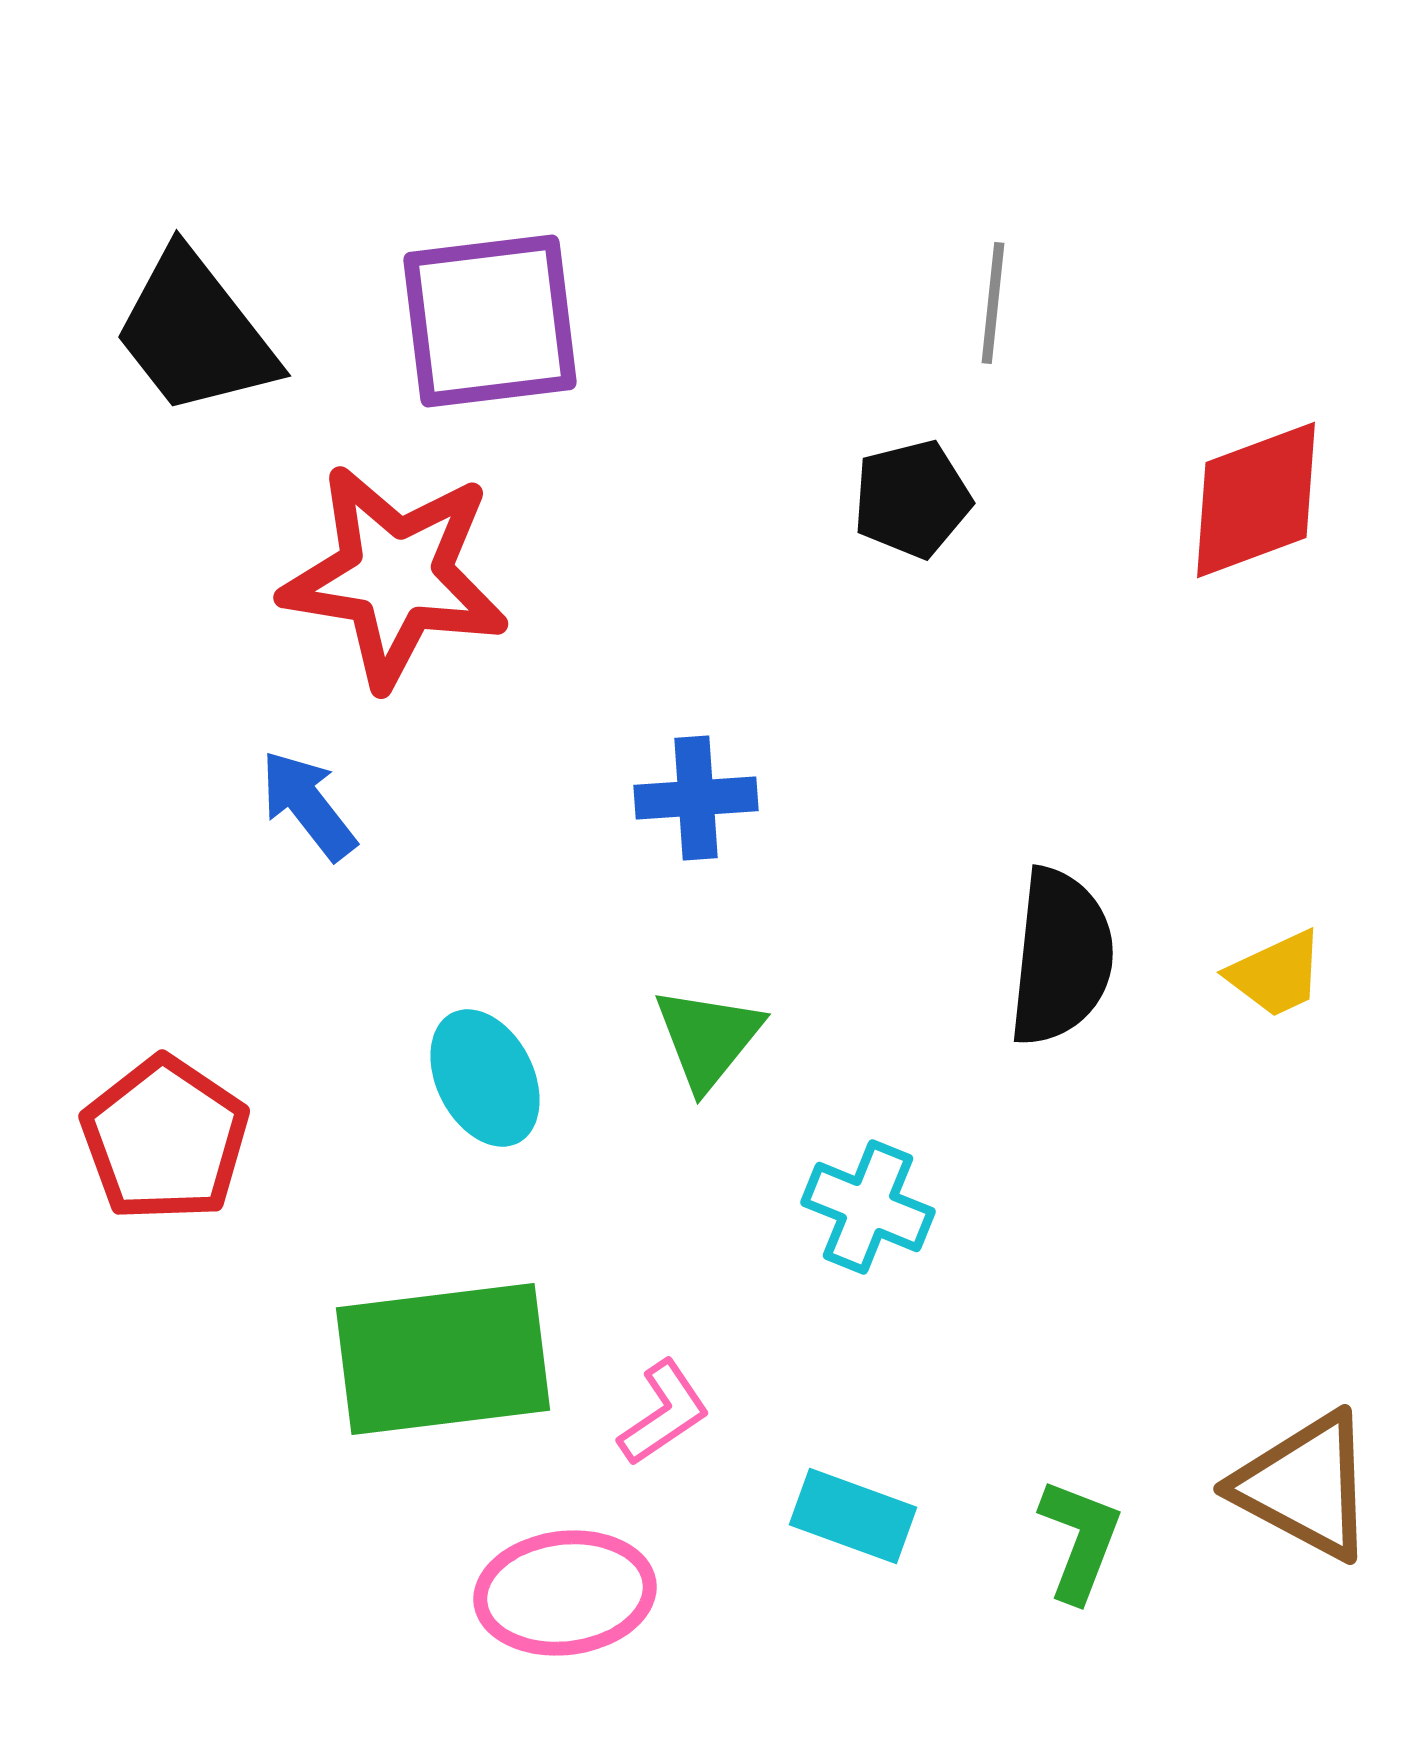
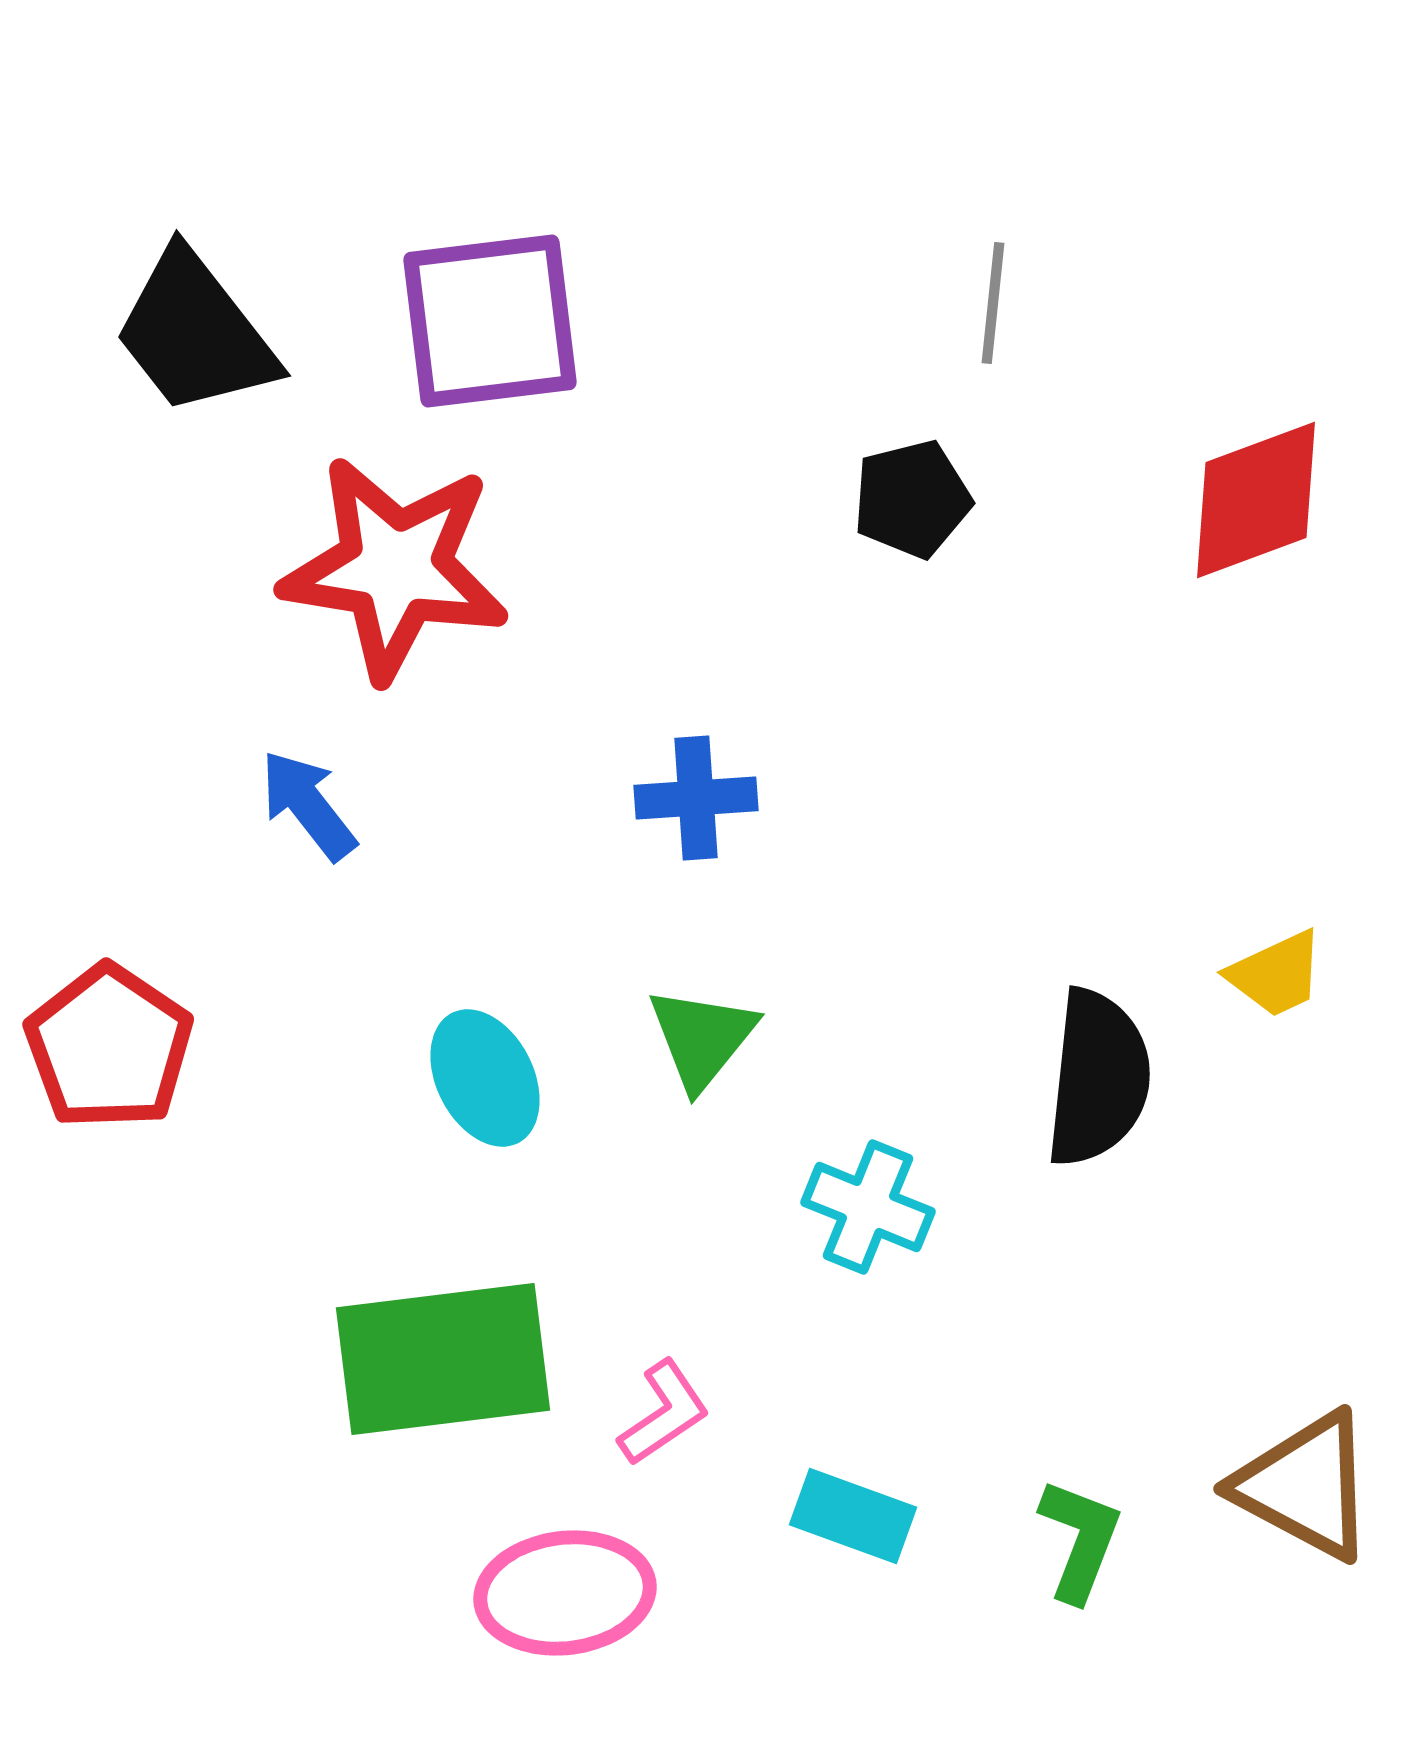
red star: moved 8 px up
black semicircle: moved 37 px right, 121 px down
green triangle: moved 6 px left
red pentagon: moved 56 px left, 92 px up
